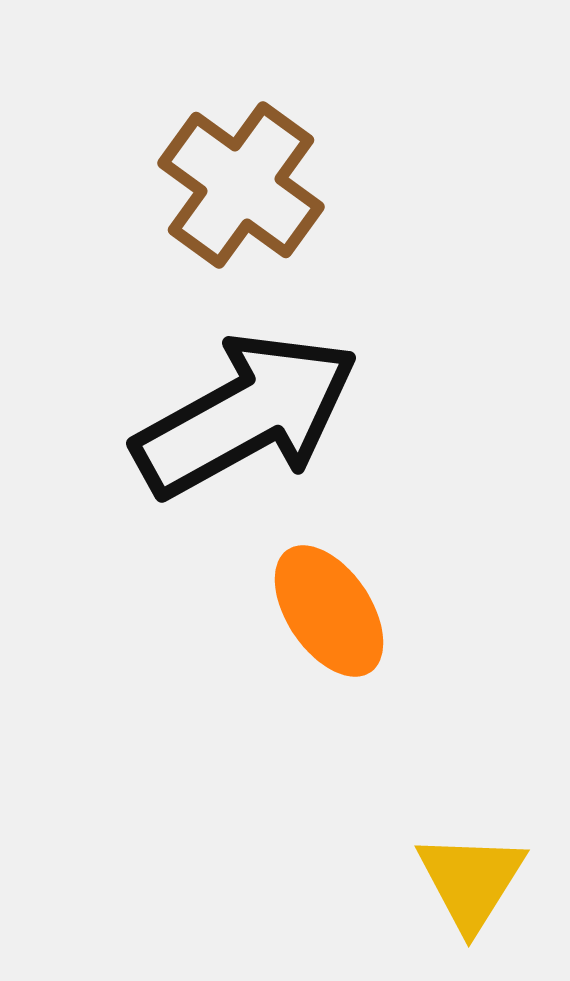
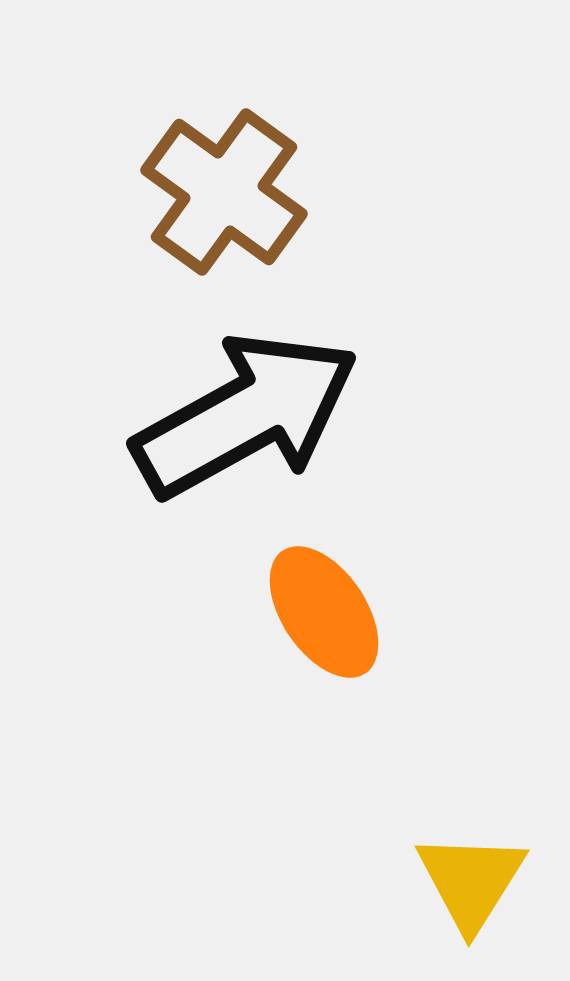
brown cross: moved 17 px left, 7 px down
orange ellipse: moved 5 px left, 1 px down
